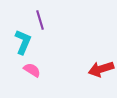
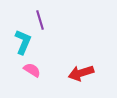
red arrow: moved 20 px left, 4 px down
